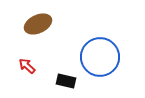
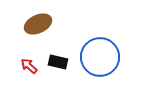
red arrow: moved 2 px right
black rectangle: moved 8 px left, 19 px up
